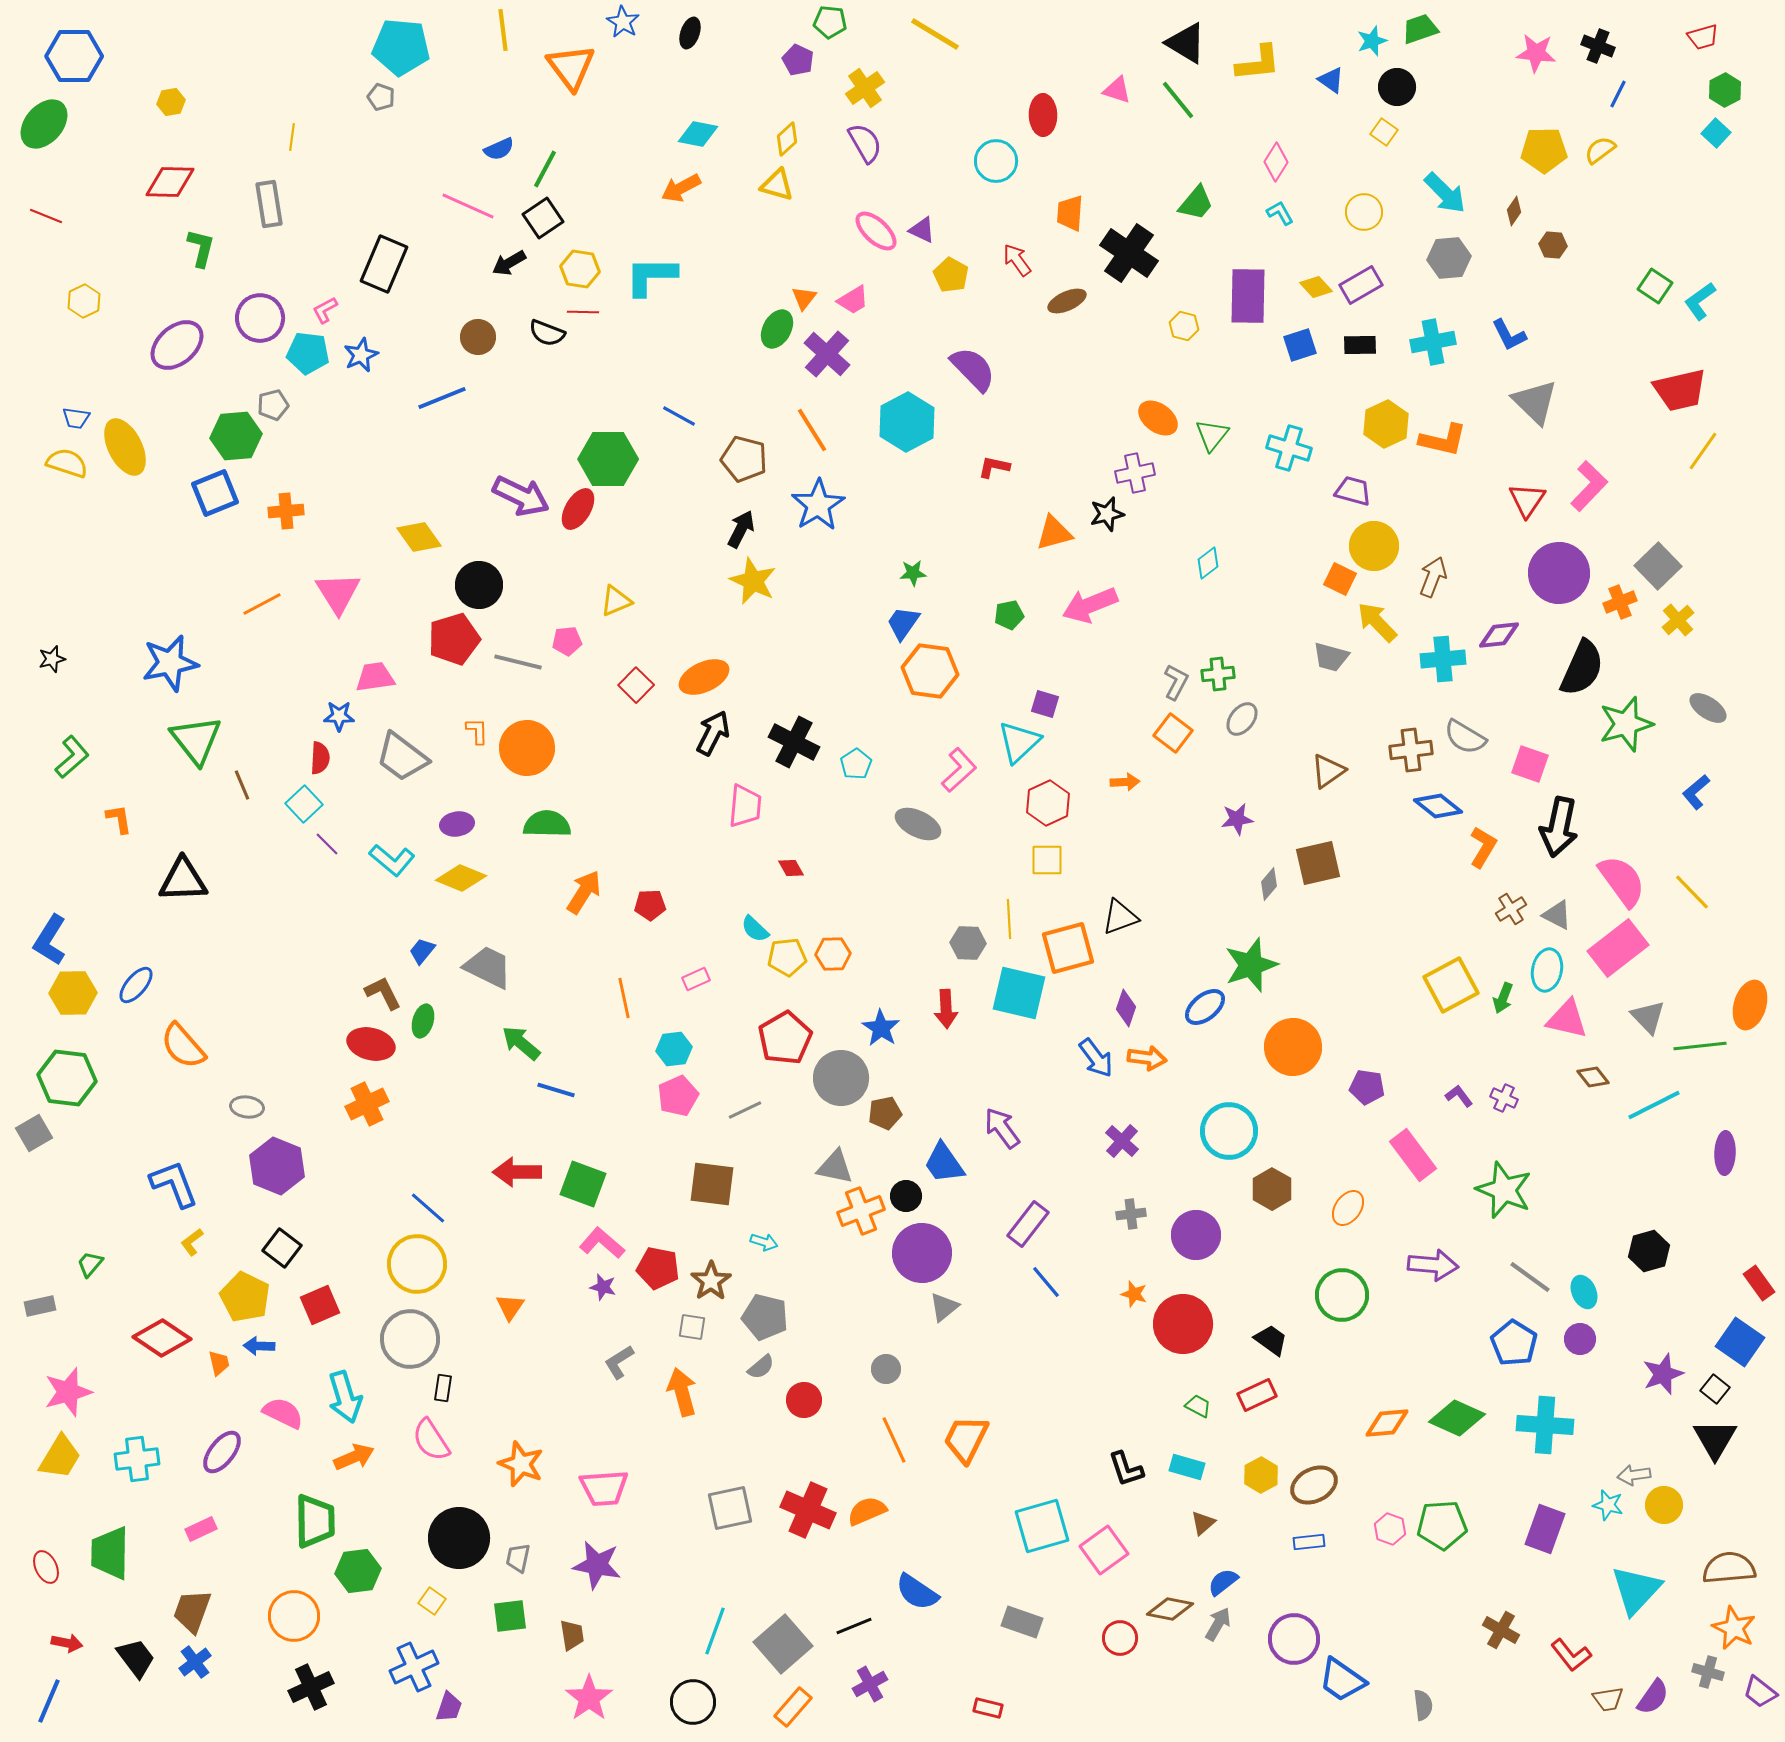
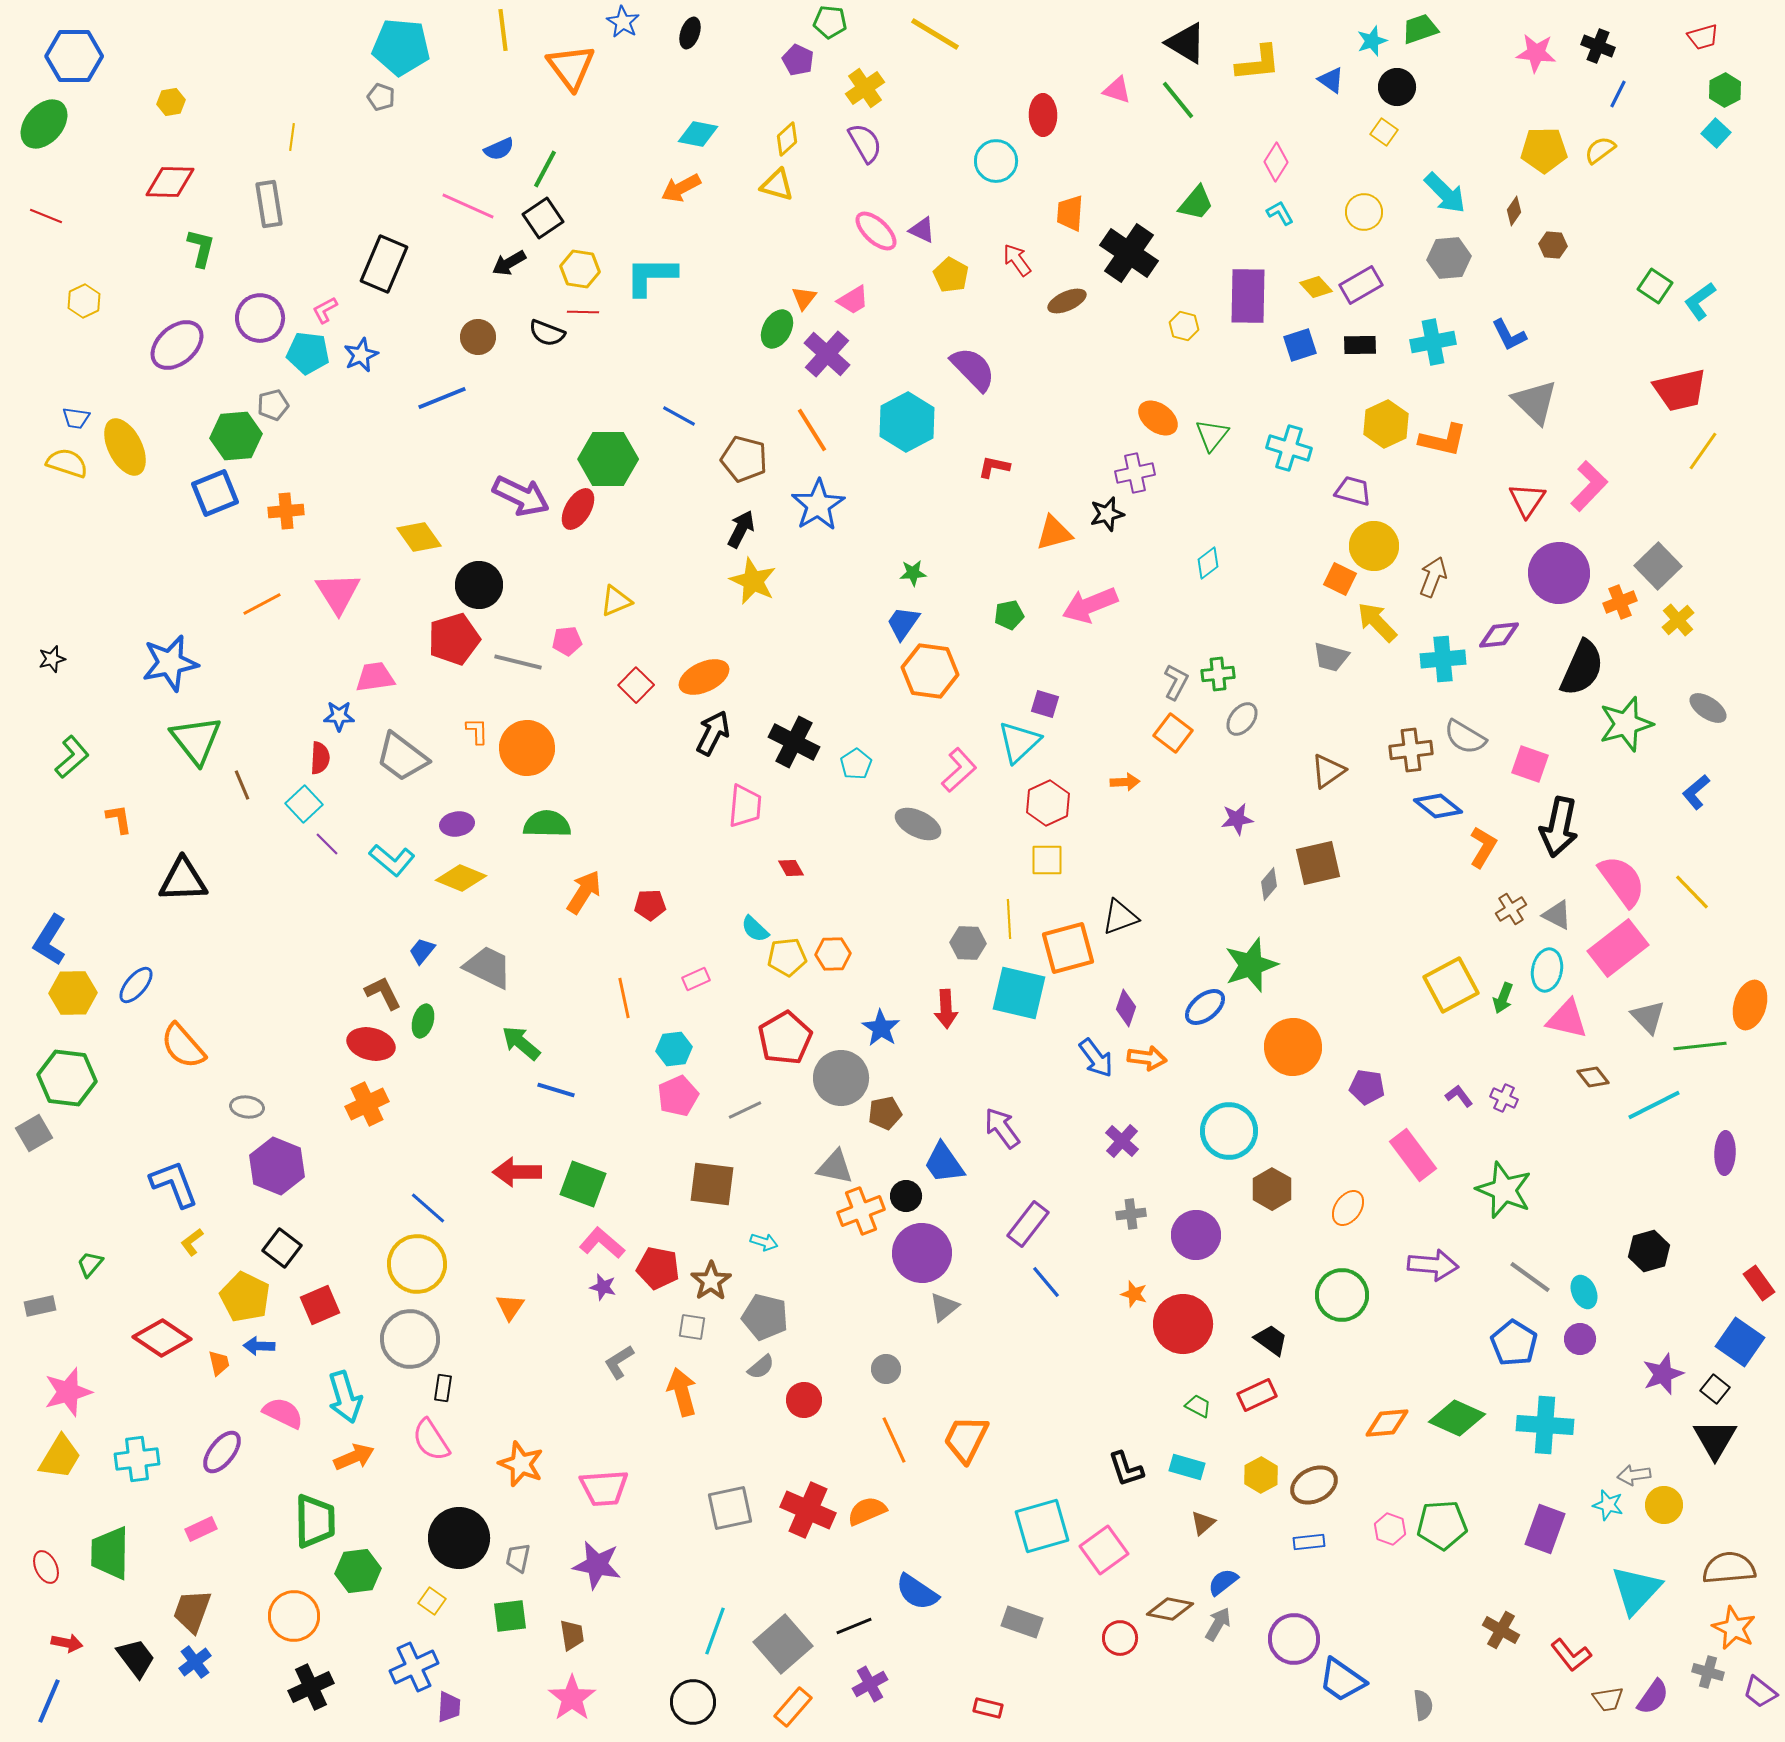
pink star at (589, 1698): moved 17 px left
purple trapezoid at (449, 1707): rotated 16 degrees counterclockwise
